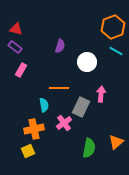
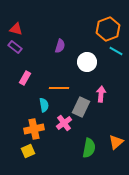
orange hexagon: moved 5 px left, 2 px down
pink rectangle: moved 4 px right, 8 px down
